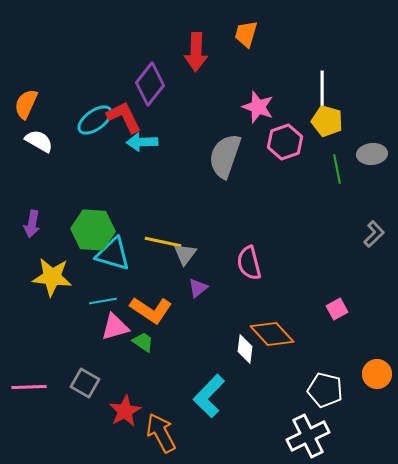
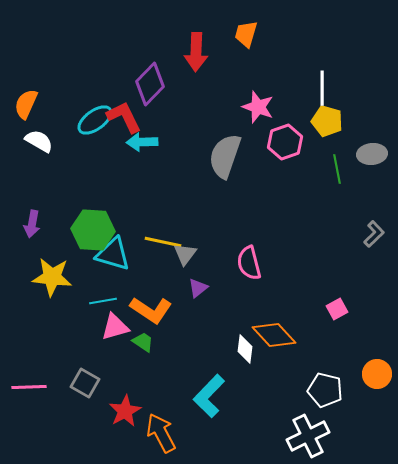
purple diamond: rotated 6 degrees clockwise
orange diamond: moved 2 px right, 1 px down
